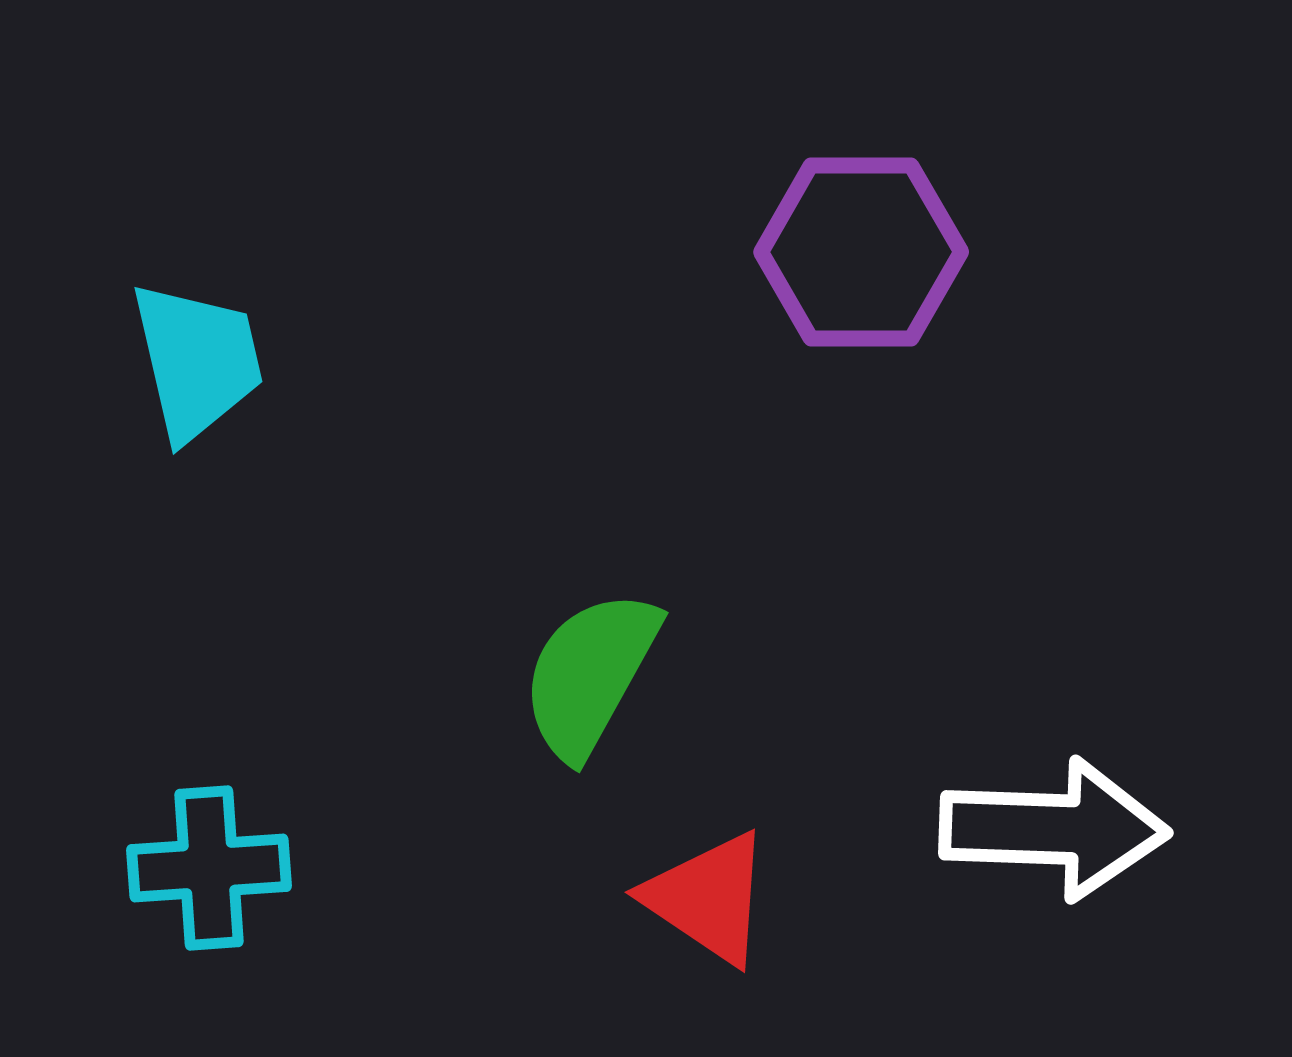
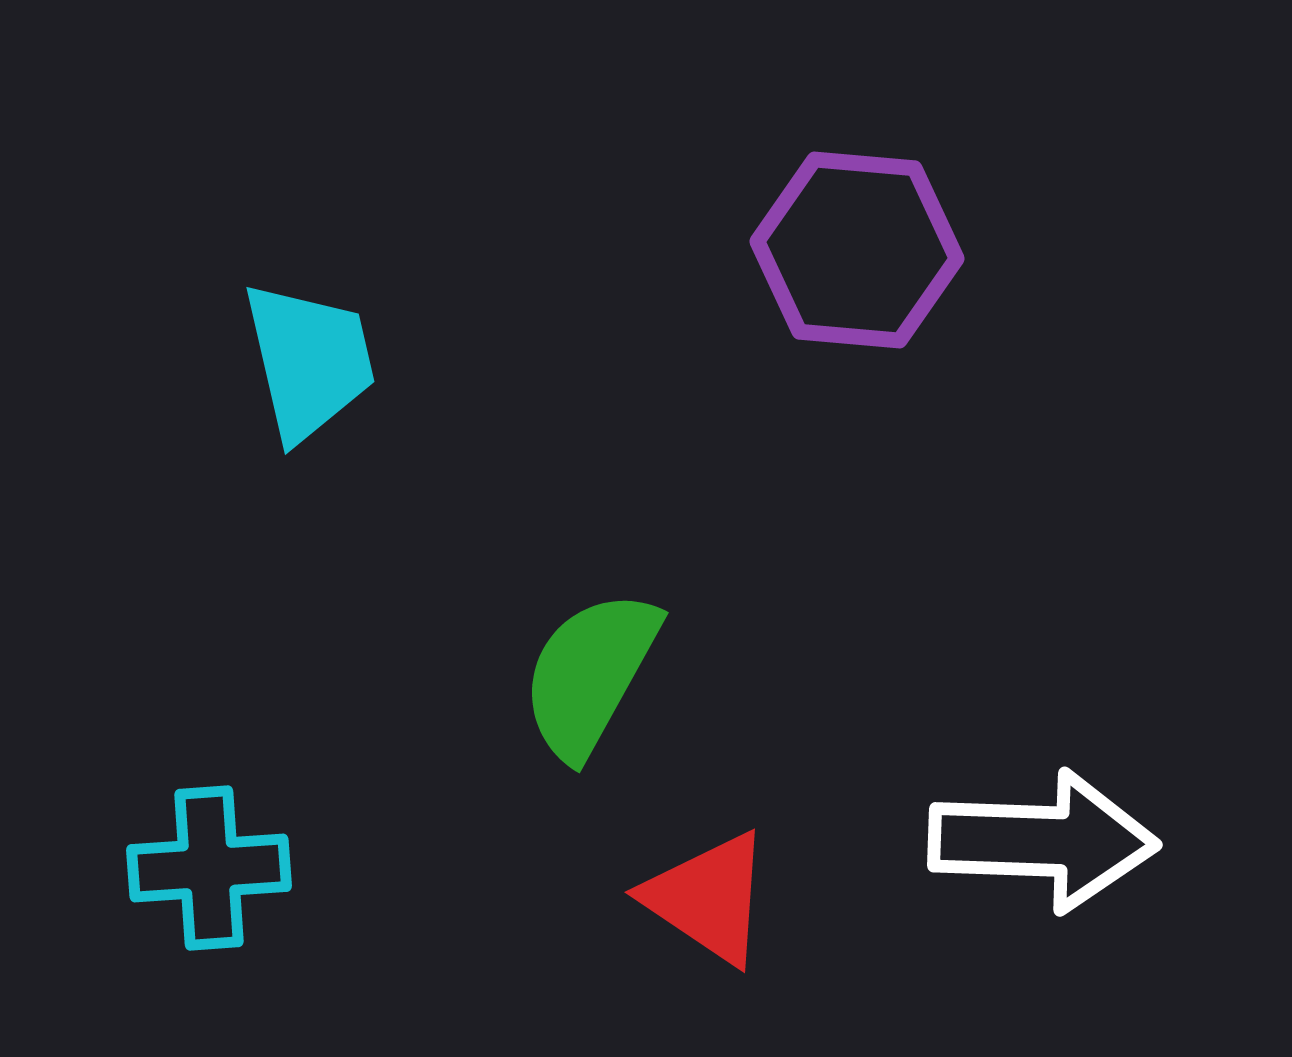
purple hexagon: moved 4 px left, 2 px up; rotated 5 degrees clockwise
cyan trapezoid: moved 112 px right
white arrow: moved 11 px left, 12 px down
